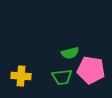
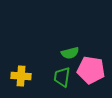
green trapezoid: rotated 105 degrees clockwise
